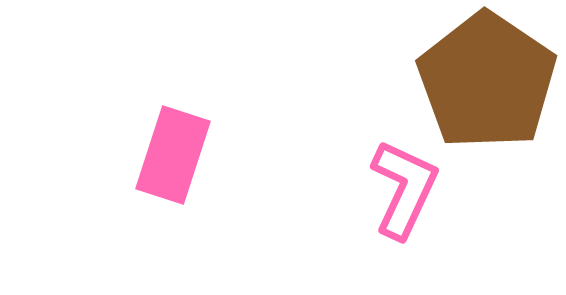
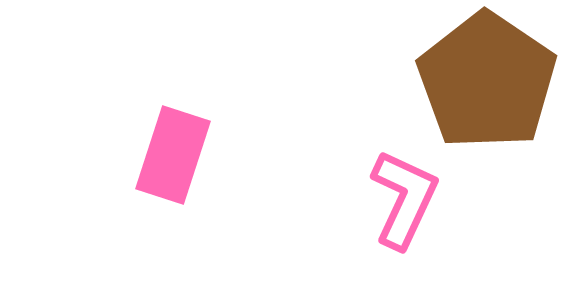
pink L-shape: moved 10 px down
